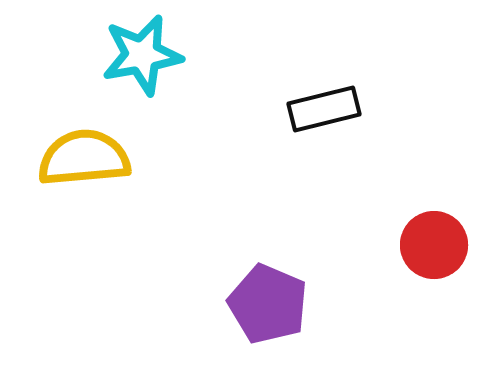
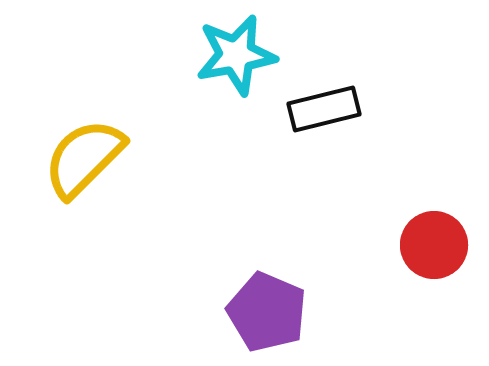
cyan star: moved 94 px right
yellow semicircle: rotated 40 degrees counterclockwise
purple pentagon: moved 1 px left, 8 px down
